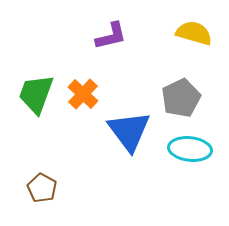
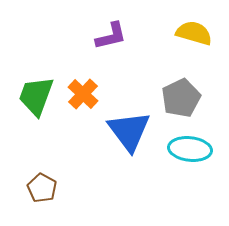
green trapezoid: moved 2 px down
